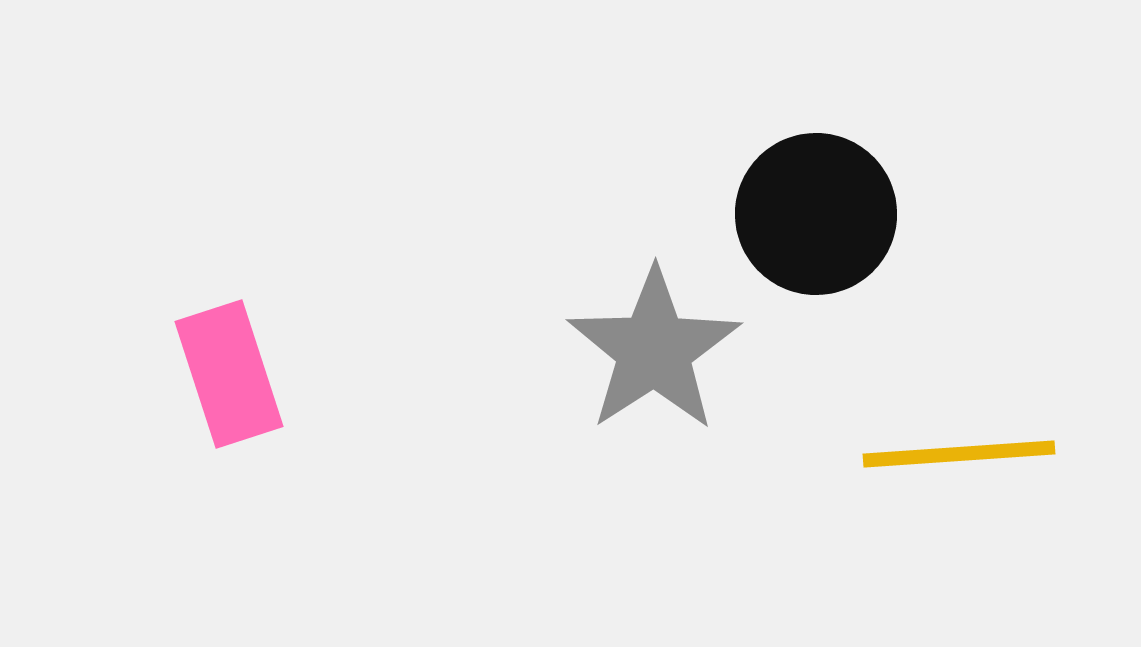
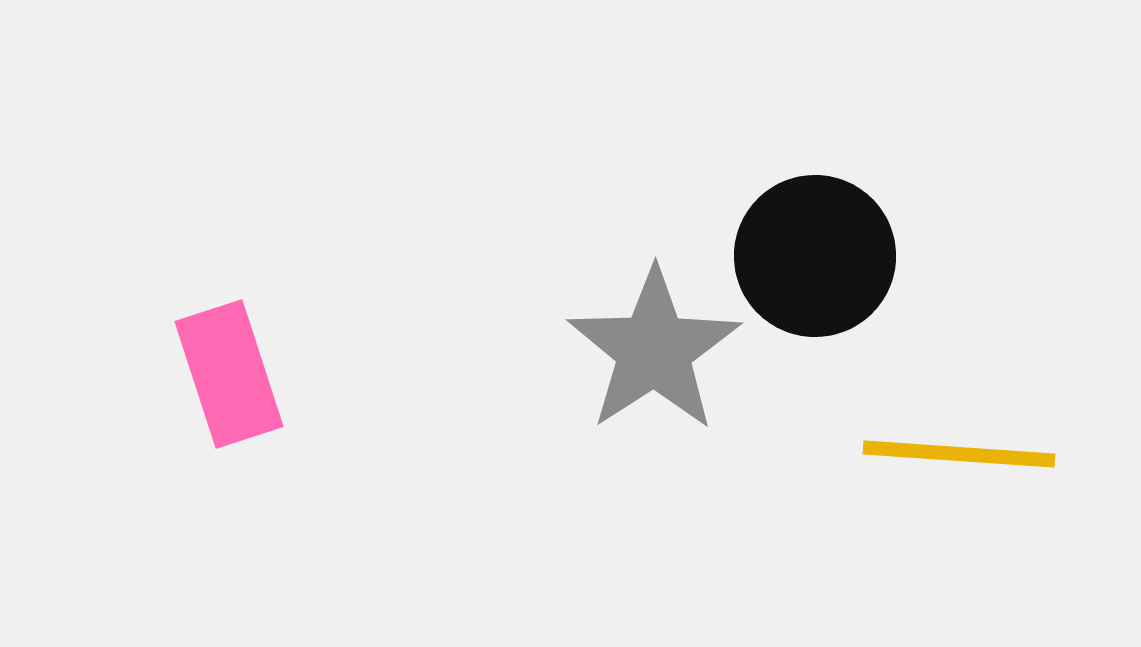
black circle: moved 1 px left, 42 px down
yellow line: rotated 8 degrees clockwise
